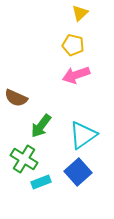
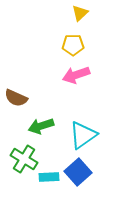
yellow pentagon: rotated 15 degrees counterclockwise
green arrow: rotated 35 degrees clockwise
cyan rectangle: moved 8 px right, 5 px up; rotated 18 degrees clockwise
